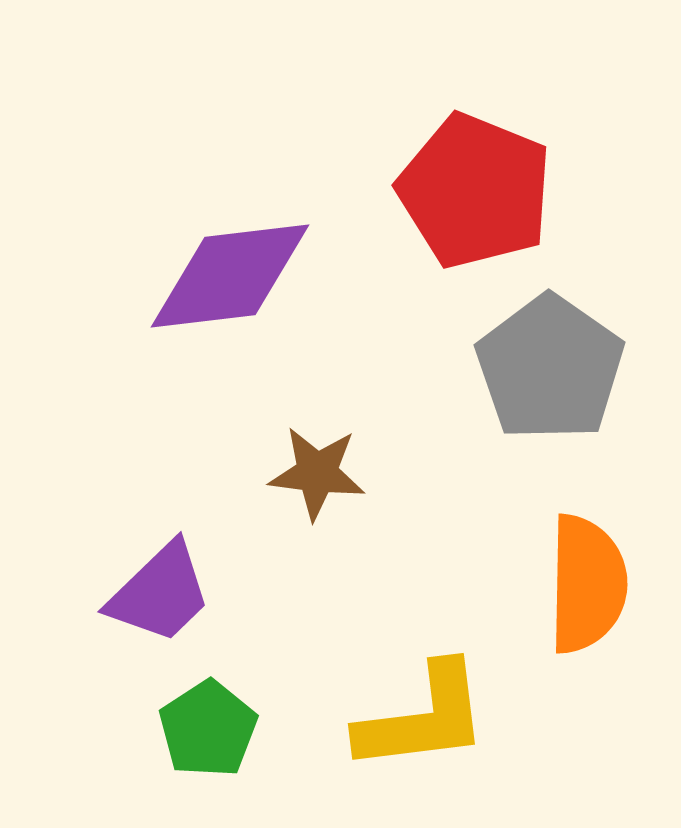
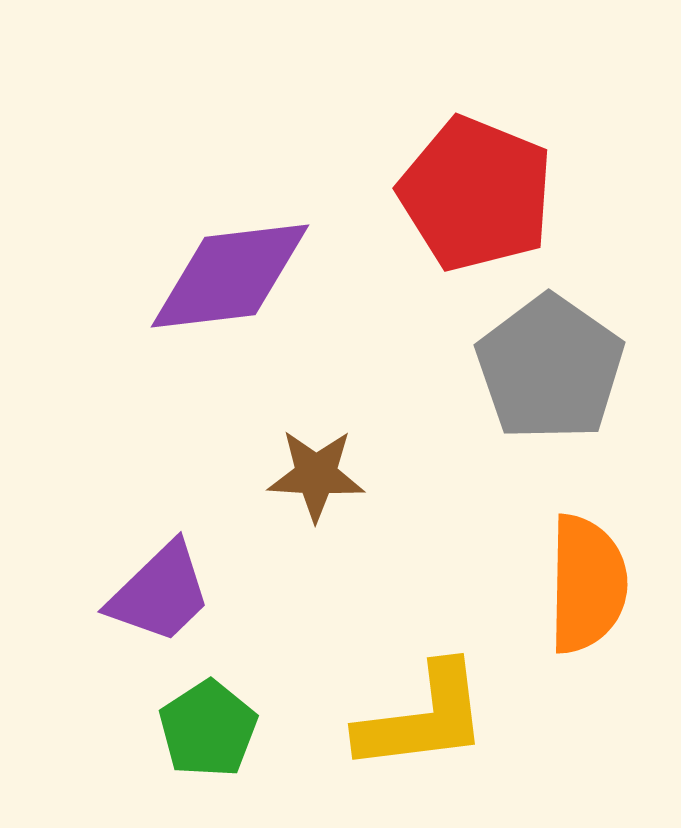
red pentagon: moved 1 px right, 3 px down
brown star: moved 1 px left, 2 px down; rotated 4 degrees counterclockwise
